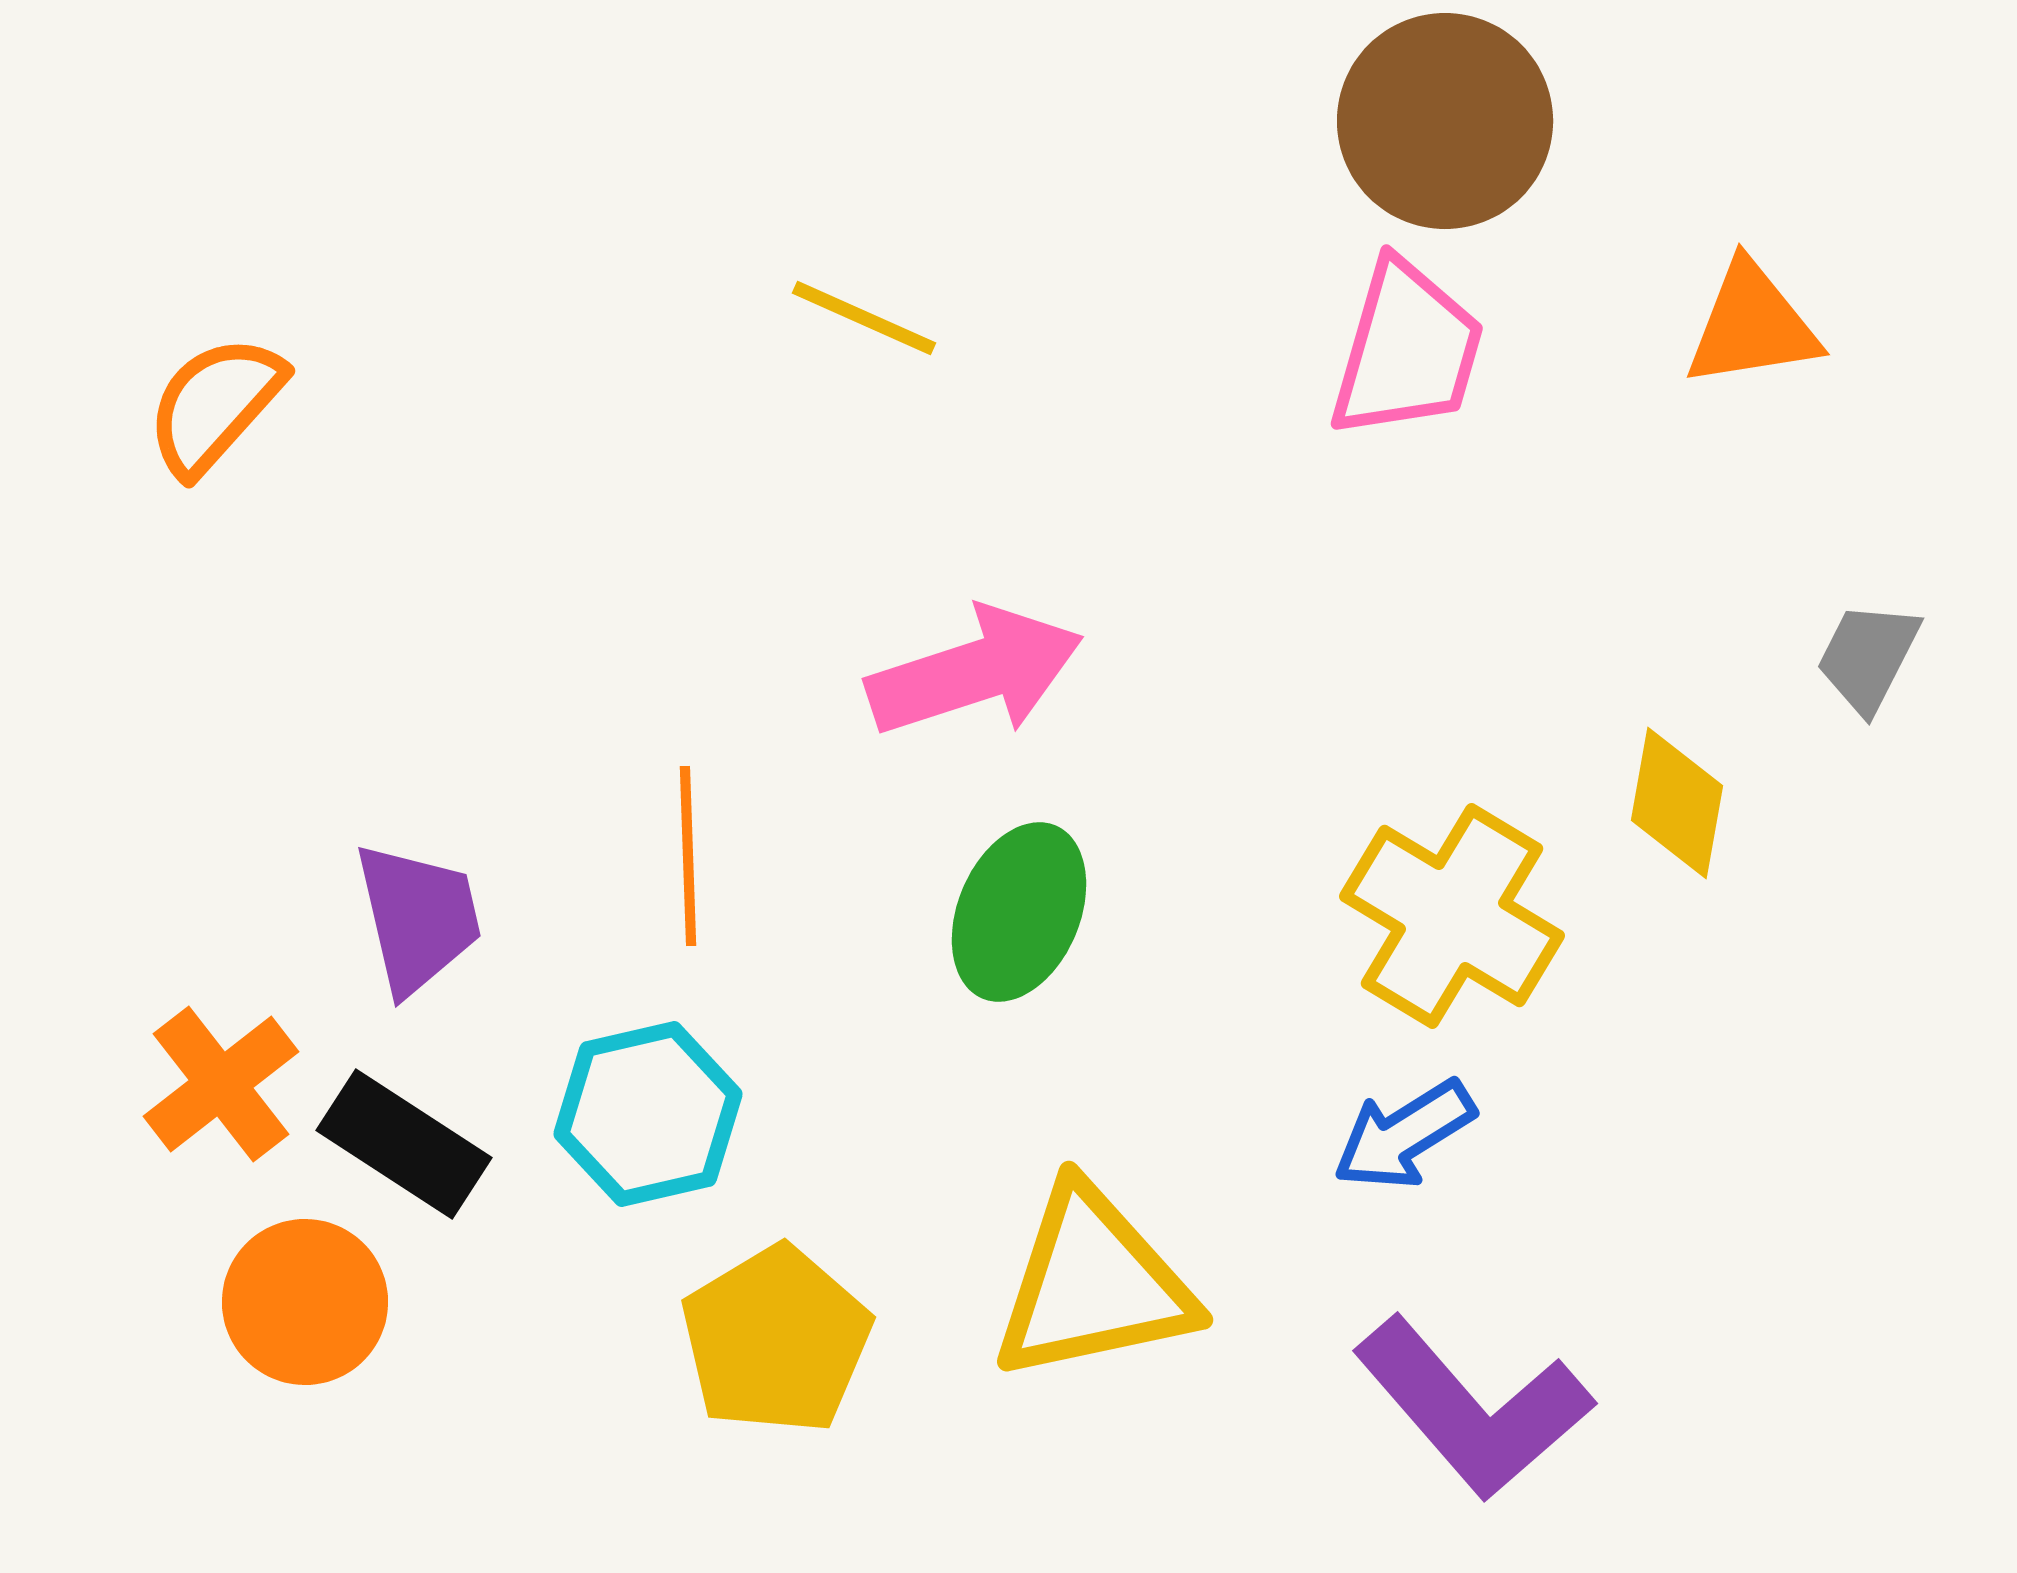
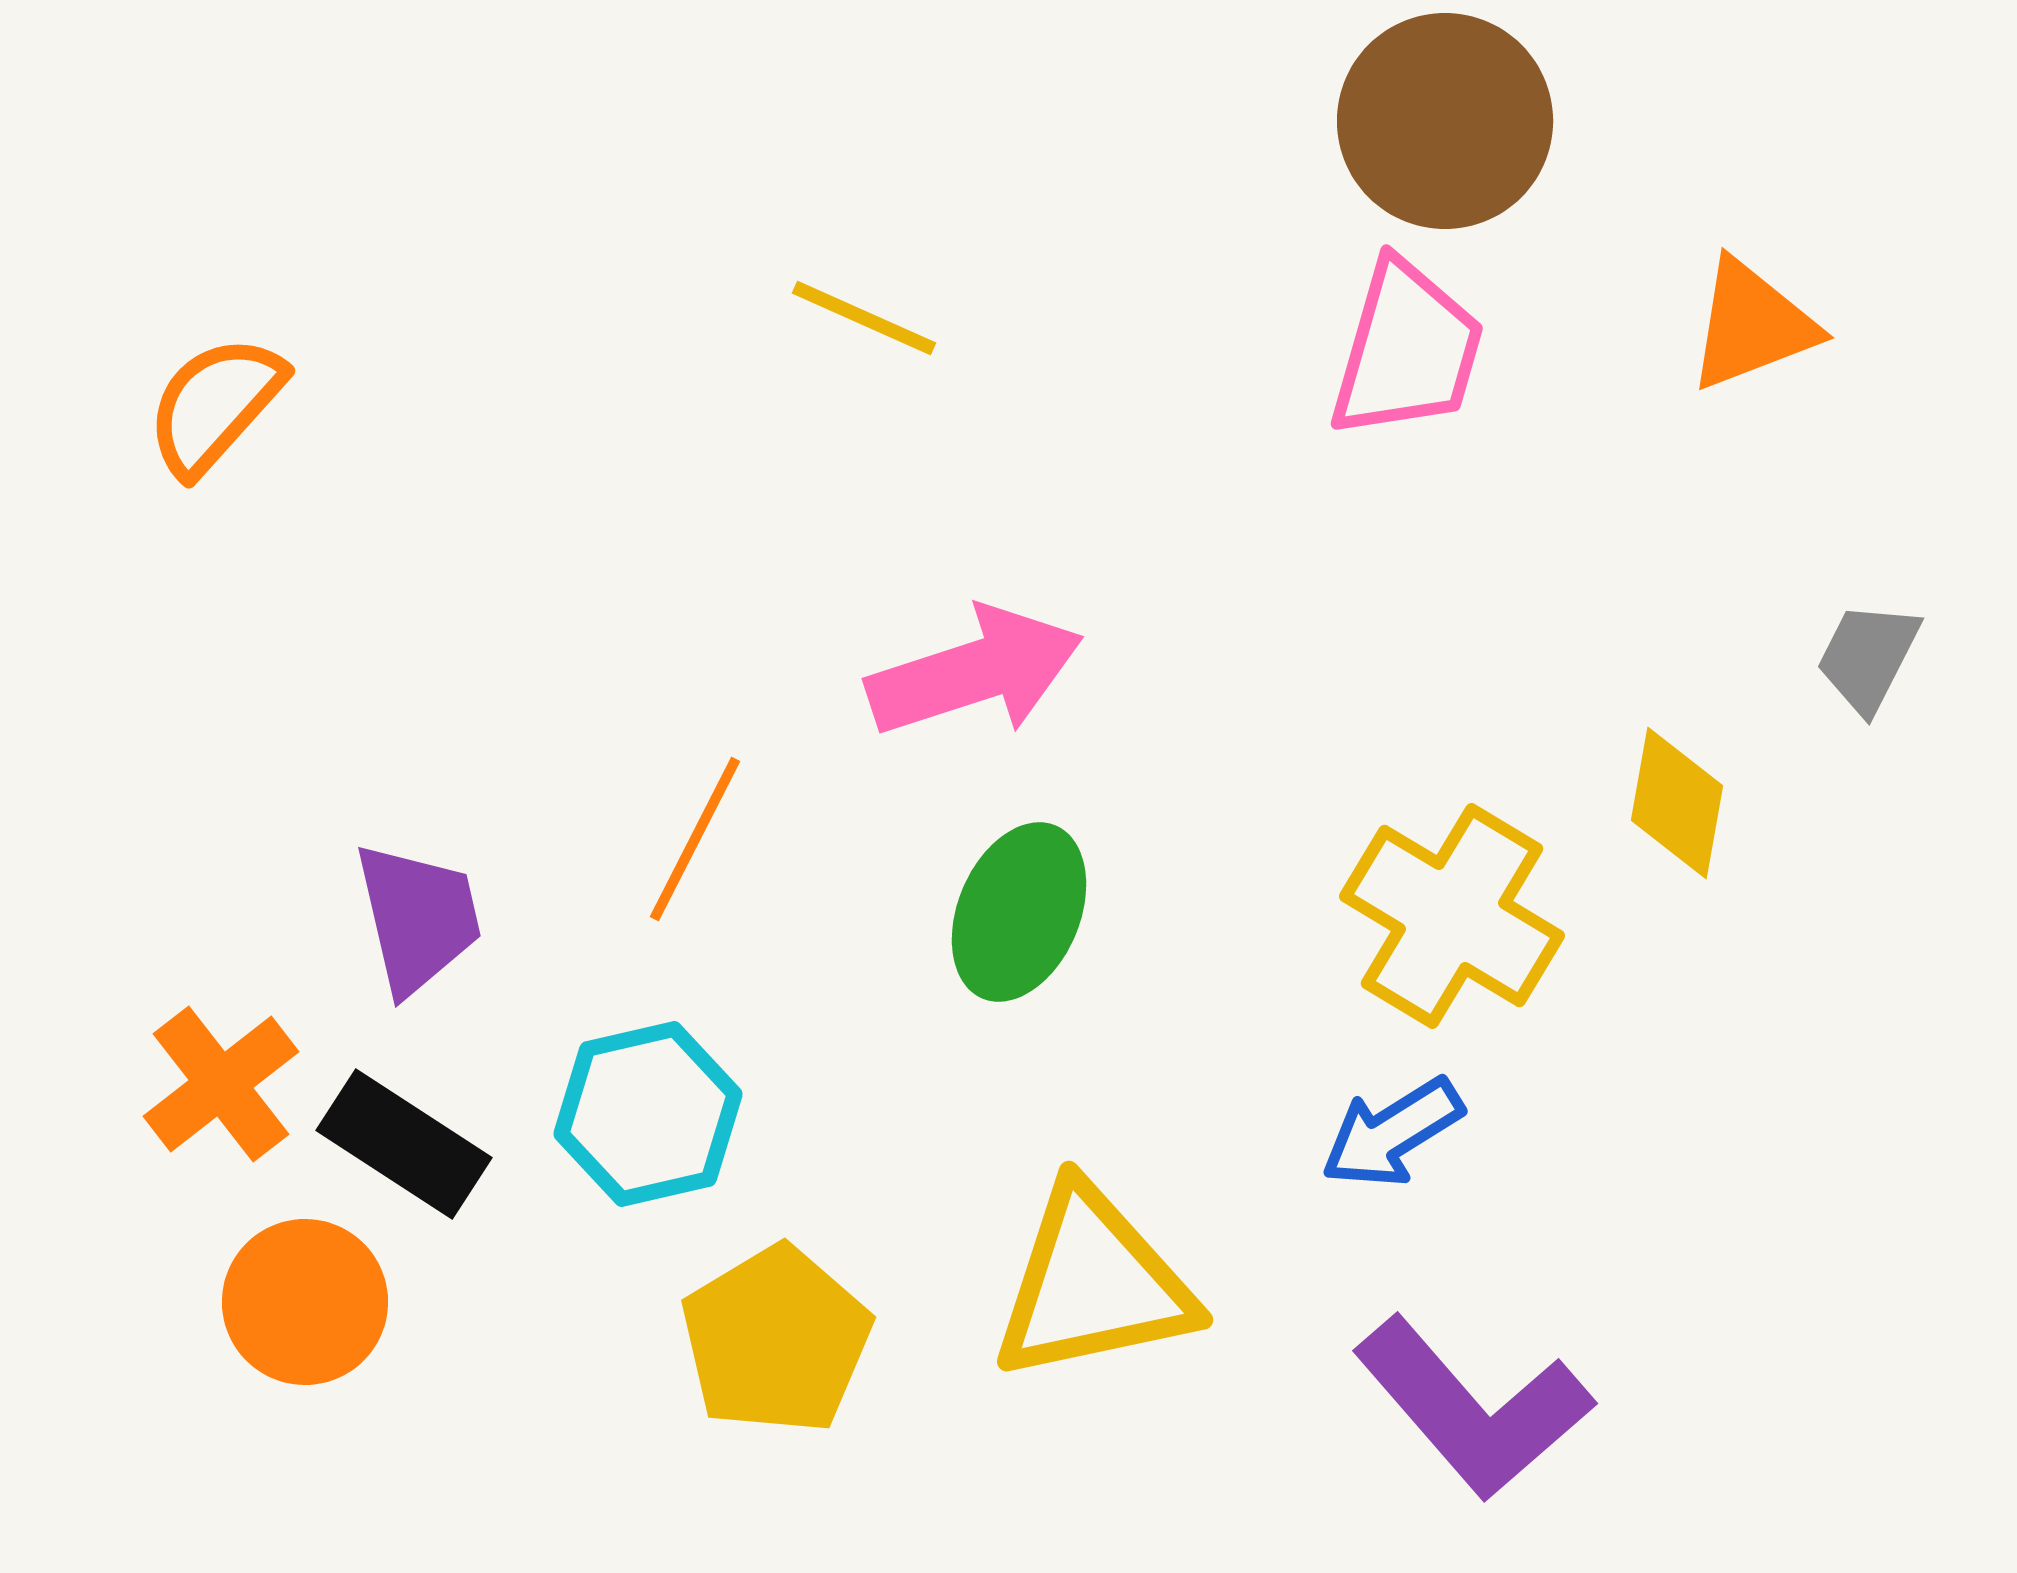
orange triangle: rotated 12 degrees counterclockwise
orange line: moved 7 px right, 17 px up; rotated 29 degrees clockwise
blue arrow: moved 12 px left, 2 px up
